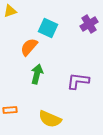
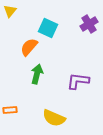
yellow triangle: rotated 32 degrees counterclockwise
yellow semicircle: moved 4 px right, 1 px up
